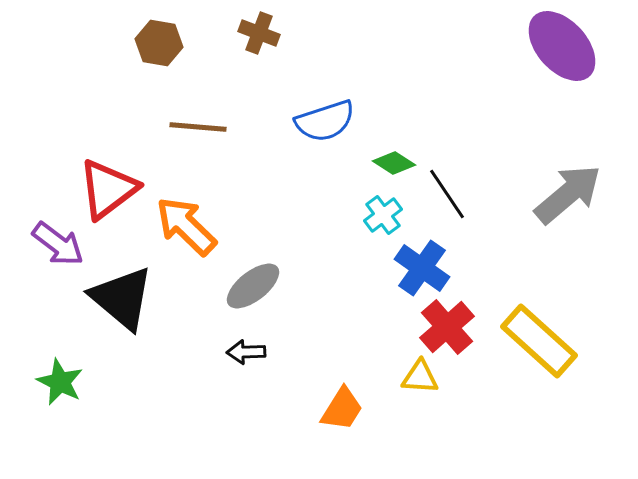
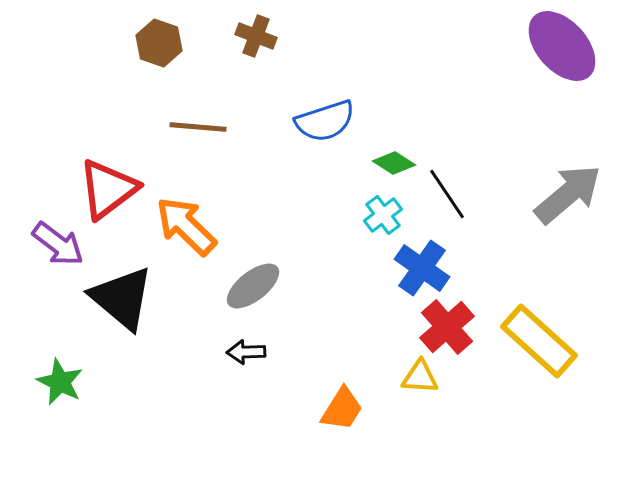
brown cross: moved 3 px left, 3 px down
brown hexagon: rotated 9 degrees clockwise
